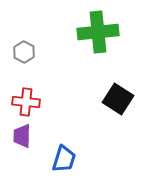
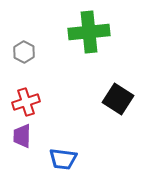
green cross: moved 9 px left
red cross: rotated 24 degrees counterclockwise
blue trapezoid: moved 1 px left; rotated 80 degrees clockwise
